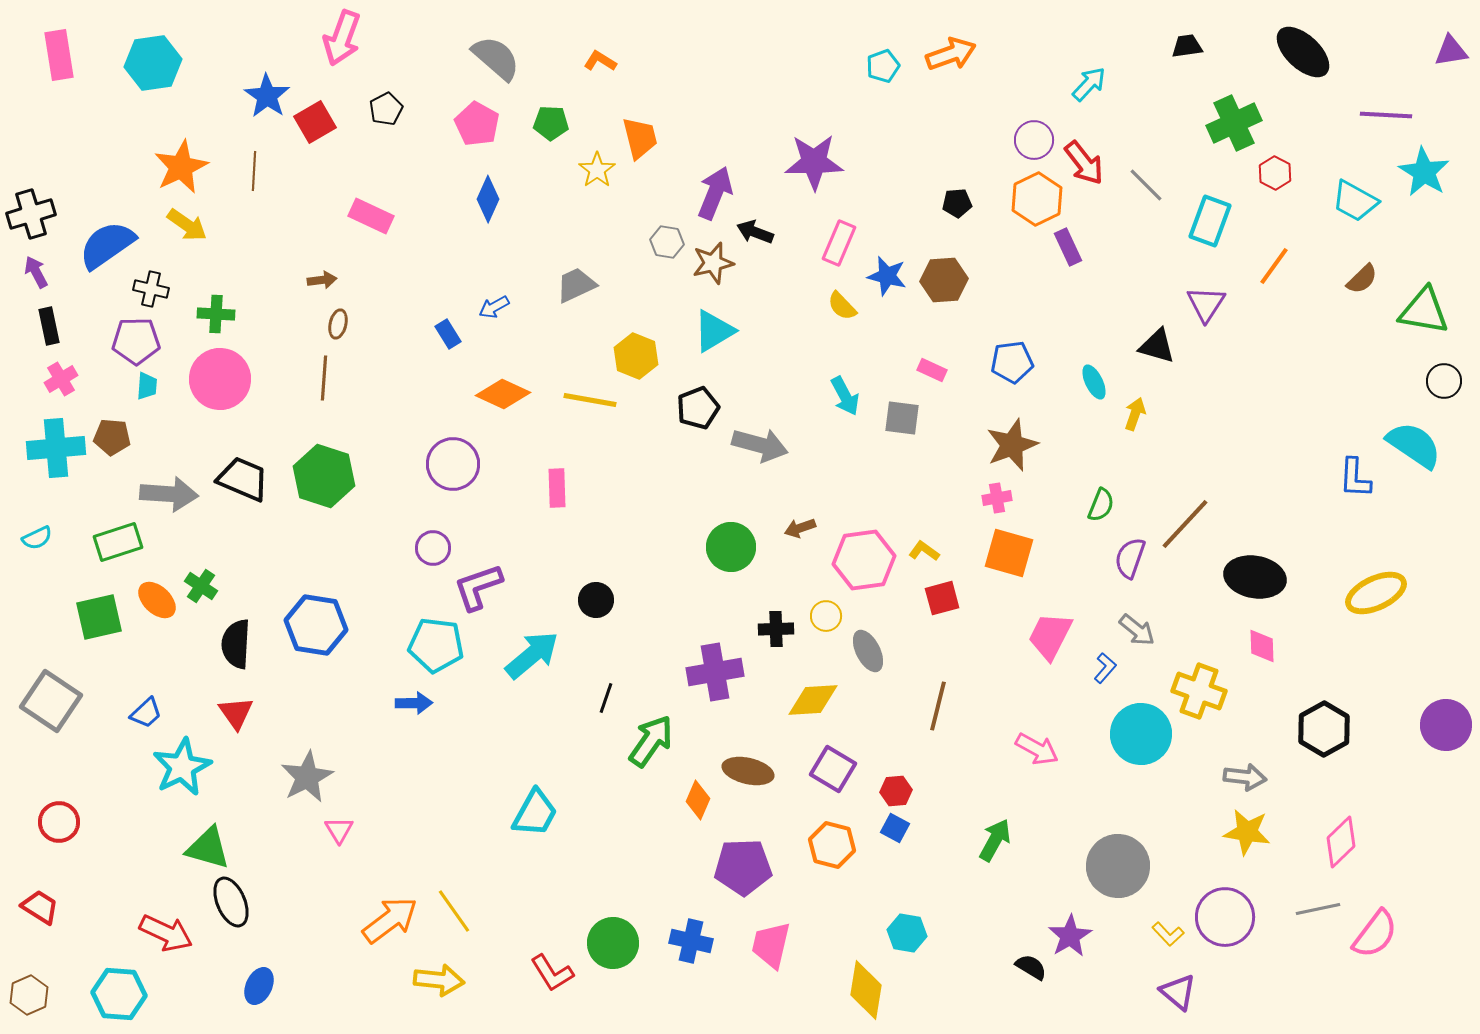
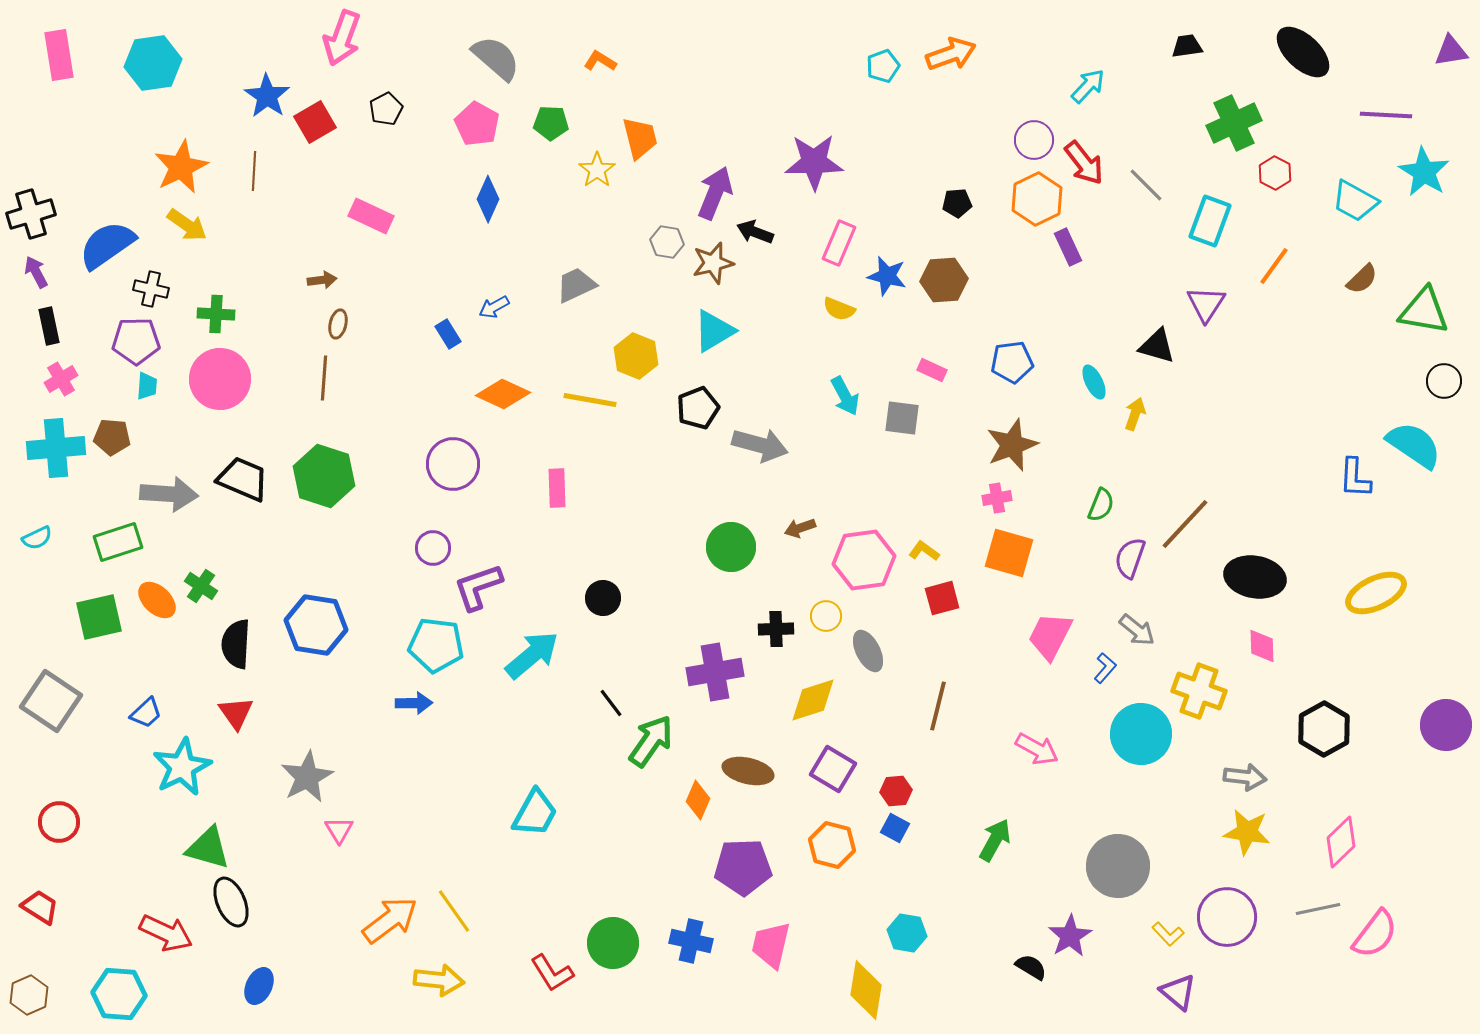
cyan arrow at (1089, 84): moved 1 px left, 2 px down
yellow semicircle at (842, 306): moved 3 px left, 3 px down; rotated 24 degrees counterclockwise
black circle at (596, 600): moved 7 px right, 2 px up
black line at (606, 698): moved 5 px right, 5 px down; rotated 56 degrees counterclockwise
yellow diamond at (813, 700): rotated 14 degrees counterclockwise
purple circle at (1225, 917): moved 2 px right
